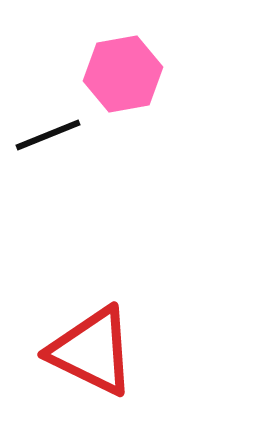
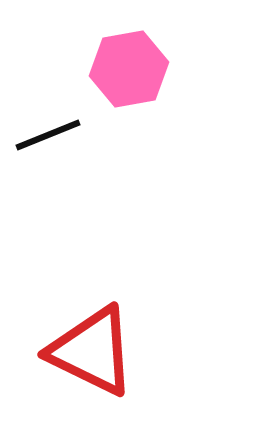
pink hexagon: moved 6 px right, 5 px up
